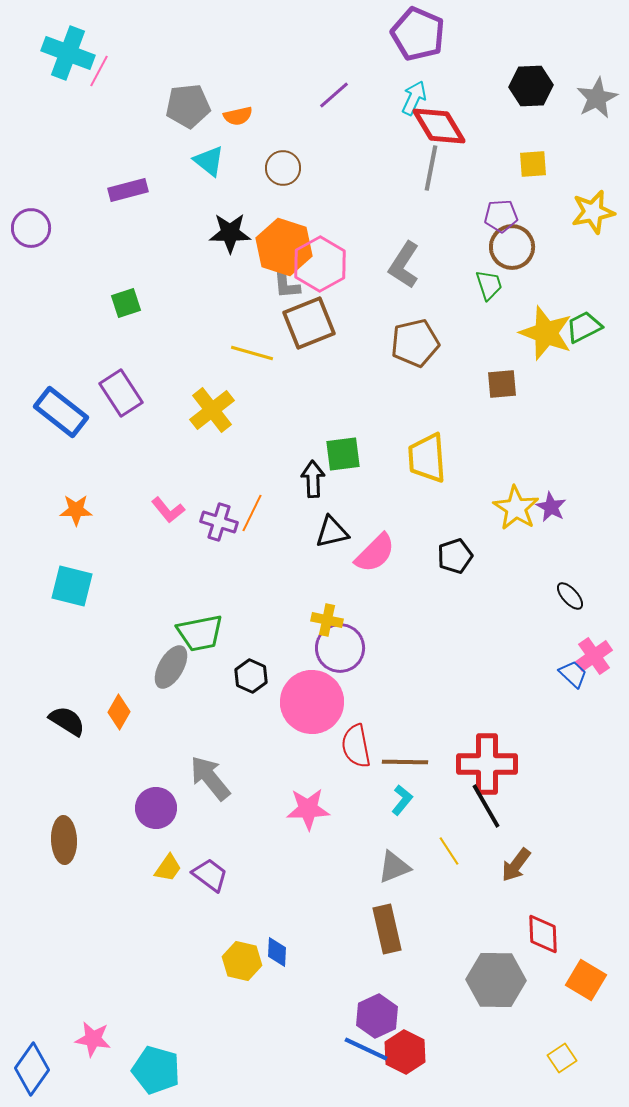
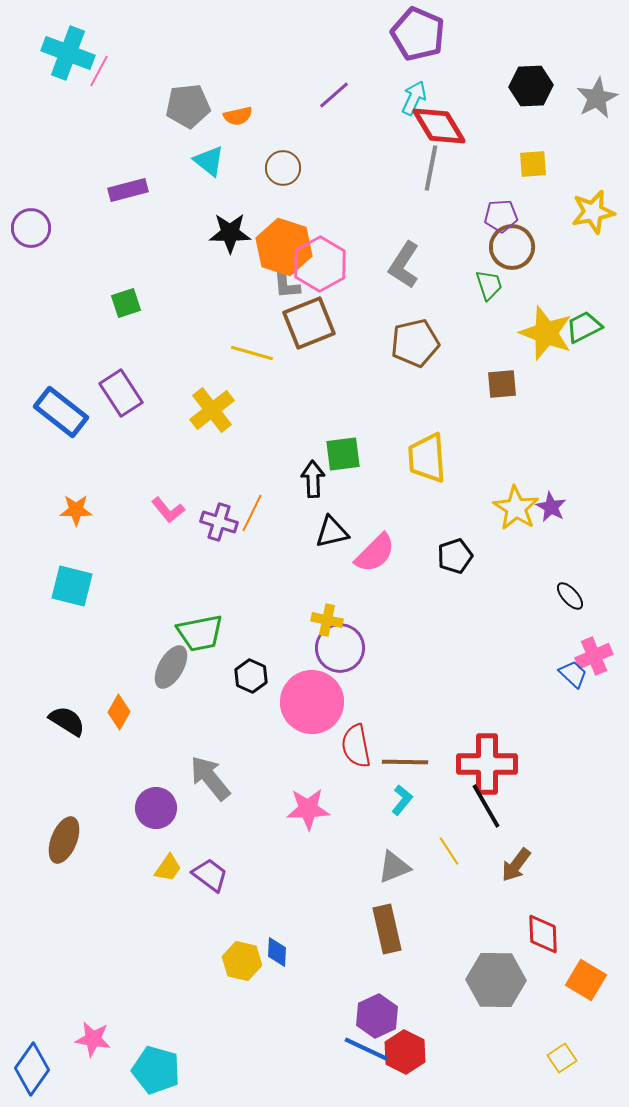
pink cross at (594, 656): rotated 12 degrees clockwise
brown ellipse at (64, 840): rotated 24 degrees clockwise
